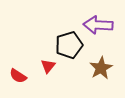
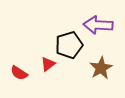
red triangle: moved 2 px up; rotated 14 degrees clockwise
red semicircle: moved 1 px right, 3 px up
